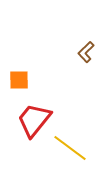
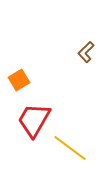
orange square: rotated 30 degrees counterclockwise
red trapezoid: rotated 9 degrees counterclockwise
